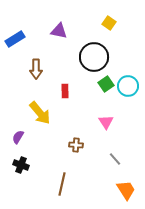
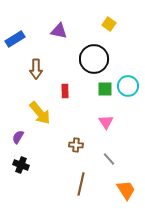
yellow square: moved 1 px down
black circle: moved 2 px down
green square: moved 1 px left, 5 px down; rotated 35 degrees clockwise
gray line: moved 6 px left
brown line: moved 19 px right
